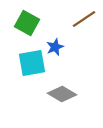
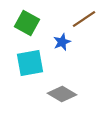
blue star: moved 7 px right, 5 px up
cyan square: moved 2 px left
